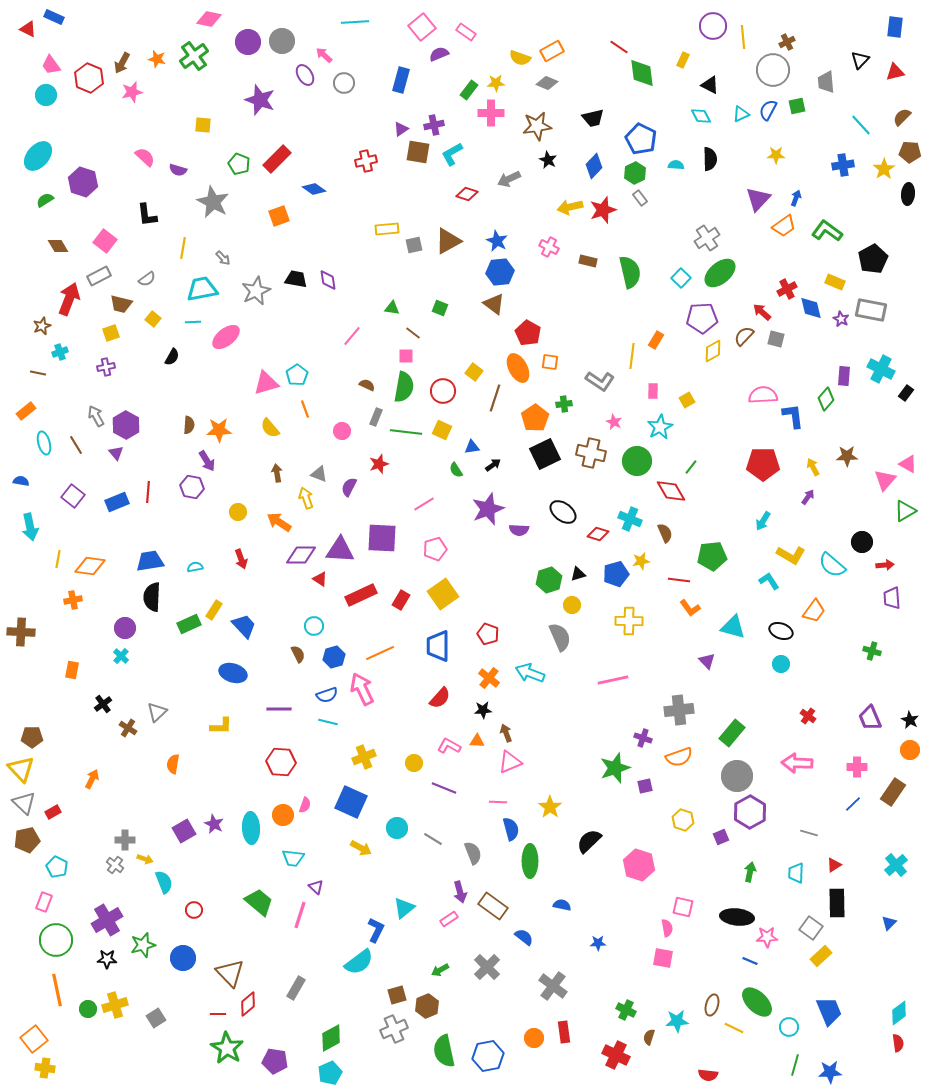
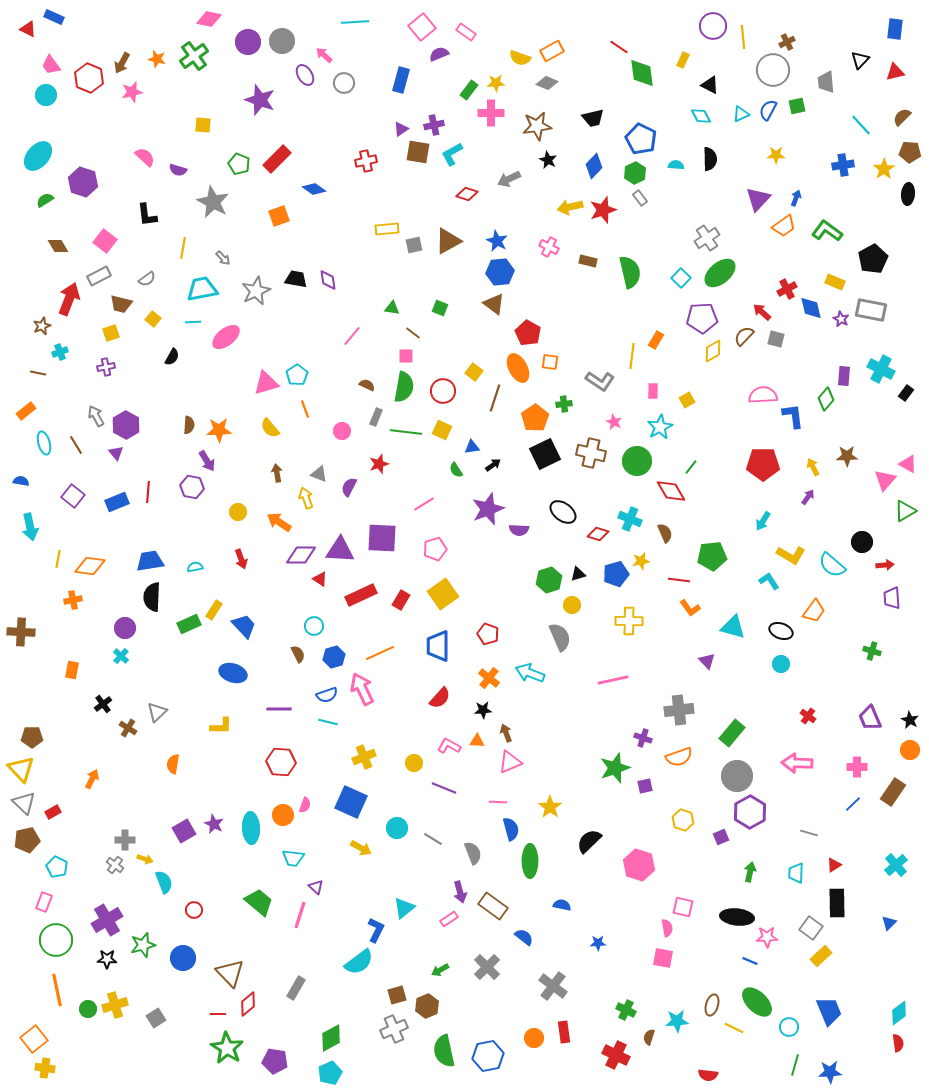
blue rectangle at (895, 27): moved 2 px down
